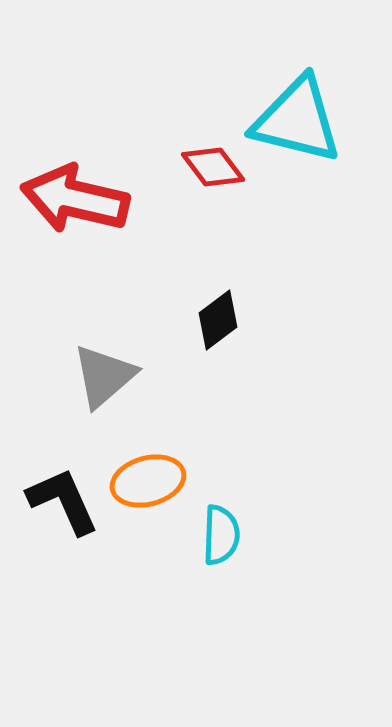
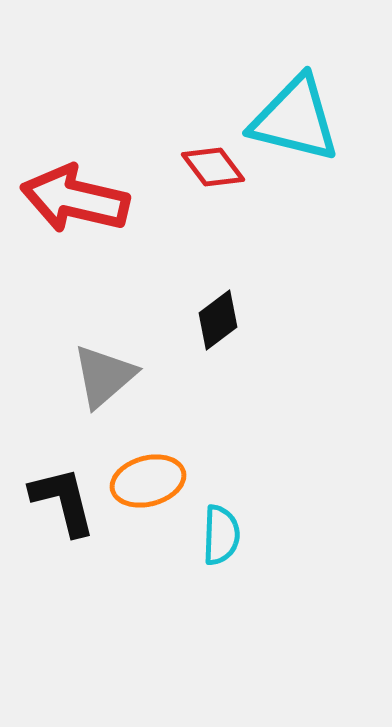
cyan triangle: moved 2 px left, 1 px up
black L-shape: rotated 10 degrees clockwise
